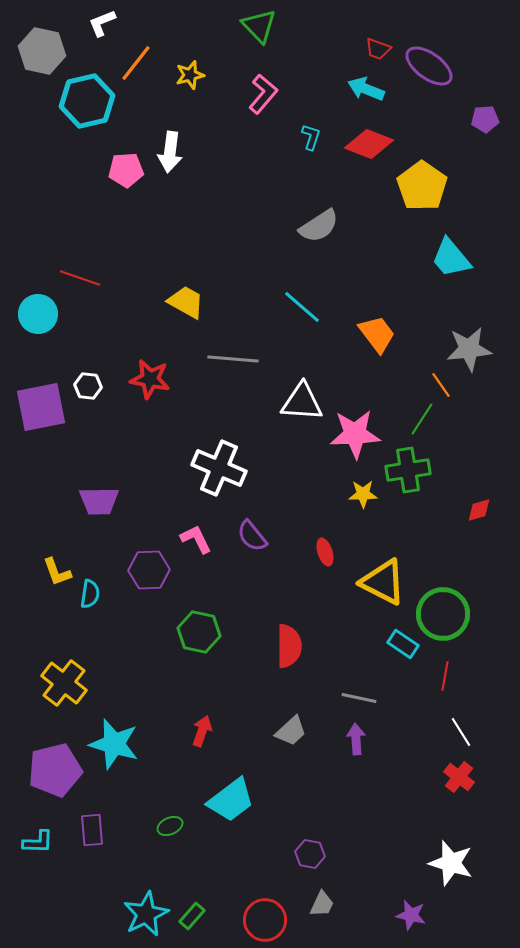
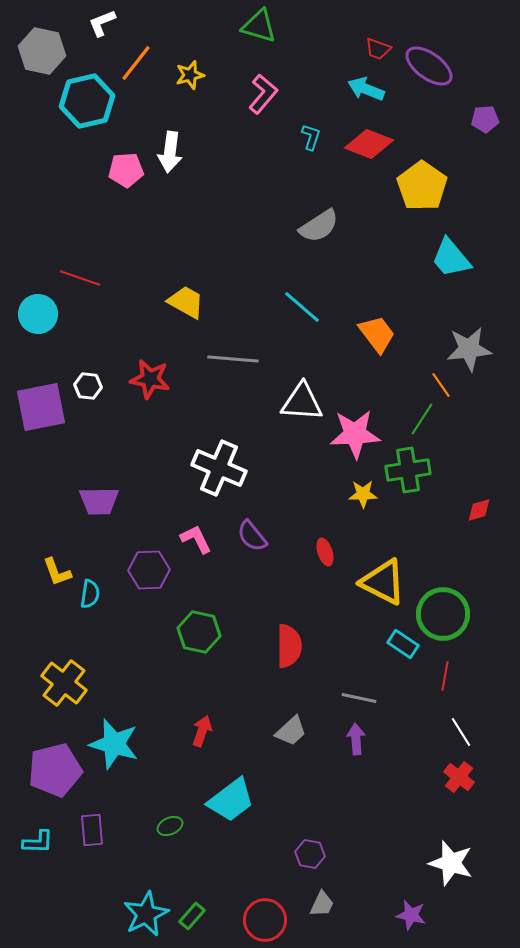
green triangle at (259, 26): rotated 30 degrees counterclockwise
